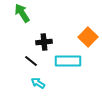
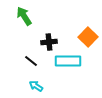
green arrow: moved 2 px right, 3 px down
black cross: moved 5 px right
cyan arrow: moved 2 px left, 3 px down
